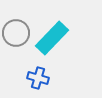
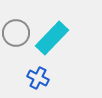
blue cross: rotated 10 degrees clockwise
